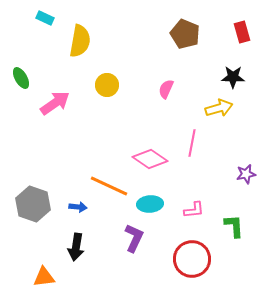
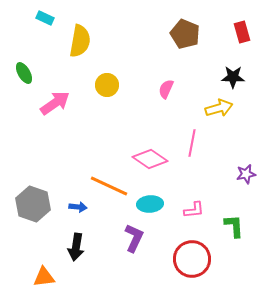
green ellipse: moved 3 px right, 5 px up
